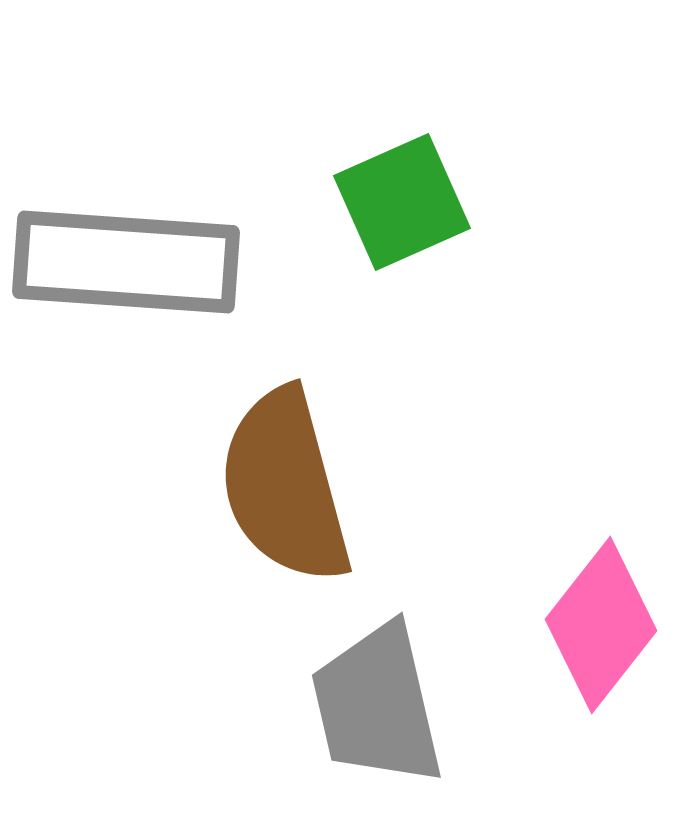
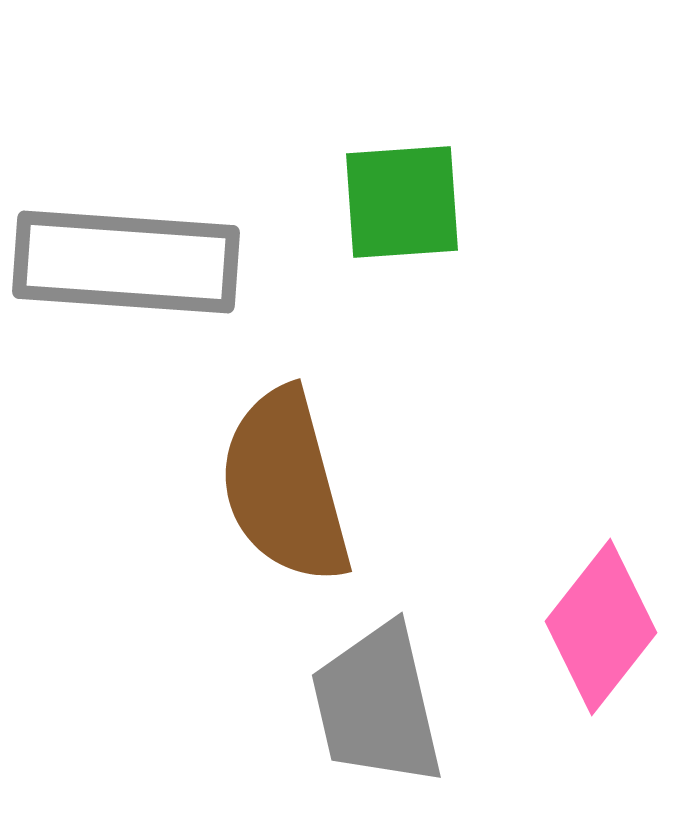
green square: rotated 20 degrees clockwise
pink diamond: moved 2 px down
